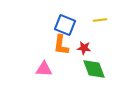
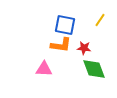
yellow line: rotated 48 degrees counterclockwise
blue square: rotated 10 degrees counterclockwise
orange L-shape: rotated 90 degrees counterclockwise
